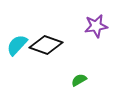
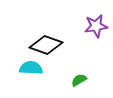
cyan semicircle: moved 14 px right, 23 px down; rotated 50 degrees clockwise
